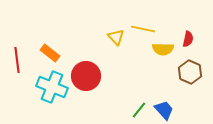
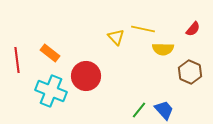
red semicircle: moved 5 px right, 10 px up; rotated 28 degrees clockwise
cyan cross: moved 1 px left, 4 px down
